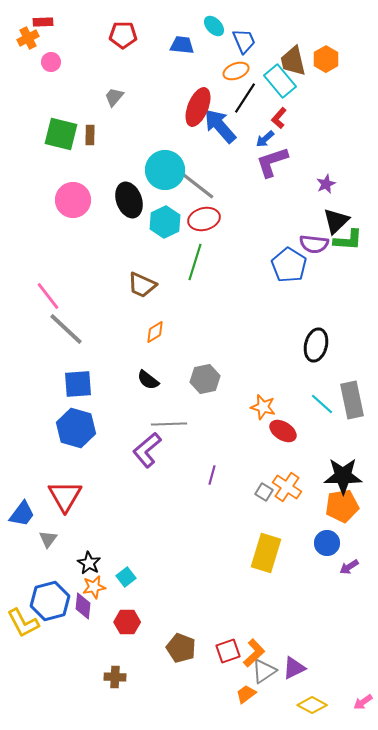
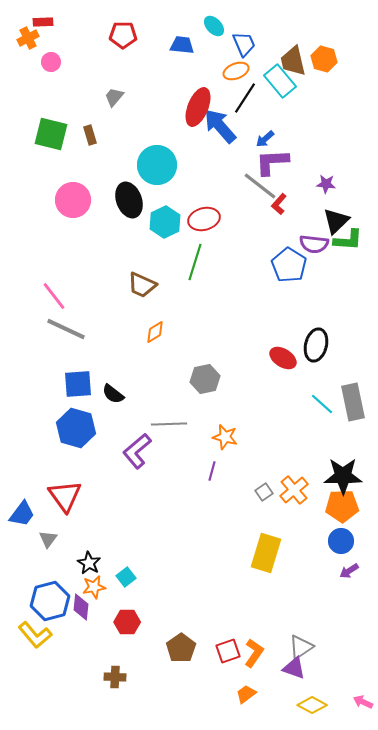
blue trapezoid at (244, 41): moved 3 px down
orange hexagon at (326, 59): moved 2 px left; rotated 15 degrees counterclockwise
red L-shape at (279, 118): moved 86 px down
green square at (61, 134): moved 10 px left
brown rectangle at (90, 135): rotated 18 degrees counterclockwise
purple L-shape at (272, 162): rotated 15 degrees clockwise
cyan circle at (165, 170): moved 8 px left, 5 px up
purple star at (326, 184): rotated 30 degrees clockwise
gray line at (198, 186): moved 62 px right
pink line at (48, 296): moved 6 px right
gray line at (66, 329): rotated 18 degrees counterclockwise
black semicircle at (148, 380): moved 35 px left, 14 px down
gray rectangle at (352, 400): moved 1 px right, 2 px down
orange star at (263, 407): moved 38 px left, 30 px down
red ellipse at (283, 431): moved 73 px up
purple L-shape at (147, 450): moved 10 px left, 1 px down
purple line at (212, 475): moved 4 px up
orange cross at (287, 487): moved 7 px right, 3 px down; rotated 16 degrees clockwise
gray square at (264, 492): rotated 24 degrees clockwise
red triangle at (65, 496): rotated 6 degrees counterclockwise
orange pentagon at (342, 506): rotated 8 degrees clockwise
blue circle at (327, 543): moved 14 px right, 2 px up
purple arrow at (349, 567): moved 4 px down
purple diamond at (83, 606): moved 2 px left, 1 px down
yellow L-shape at (23, 623): moved 12 px right, 12 px down; rotated 12 degrees counterclockwise
brown pentagon at (181, 648): rotated 16 degrees clockwise
orange L-shape at (254, 653): rotated 12 degrees counterclockwise
purple triangle at (294, 668): rotated 45 degrees clockwise
gray triangle at (264, 671): moved 37 px right, 24 px up
pink arrow at (363, 702): rotated 60 degrees clockwise
